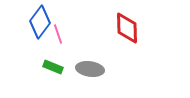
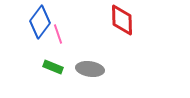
red diamond: moved 5 px left, 8 px up
